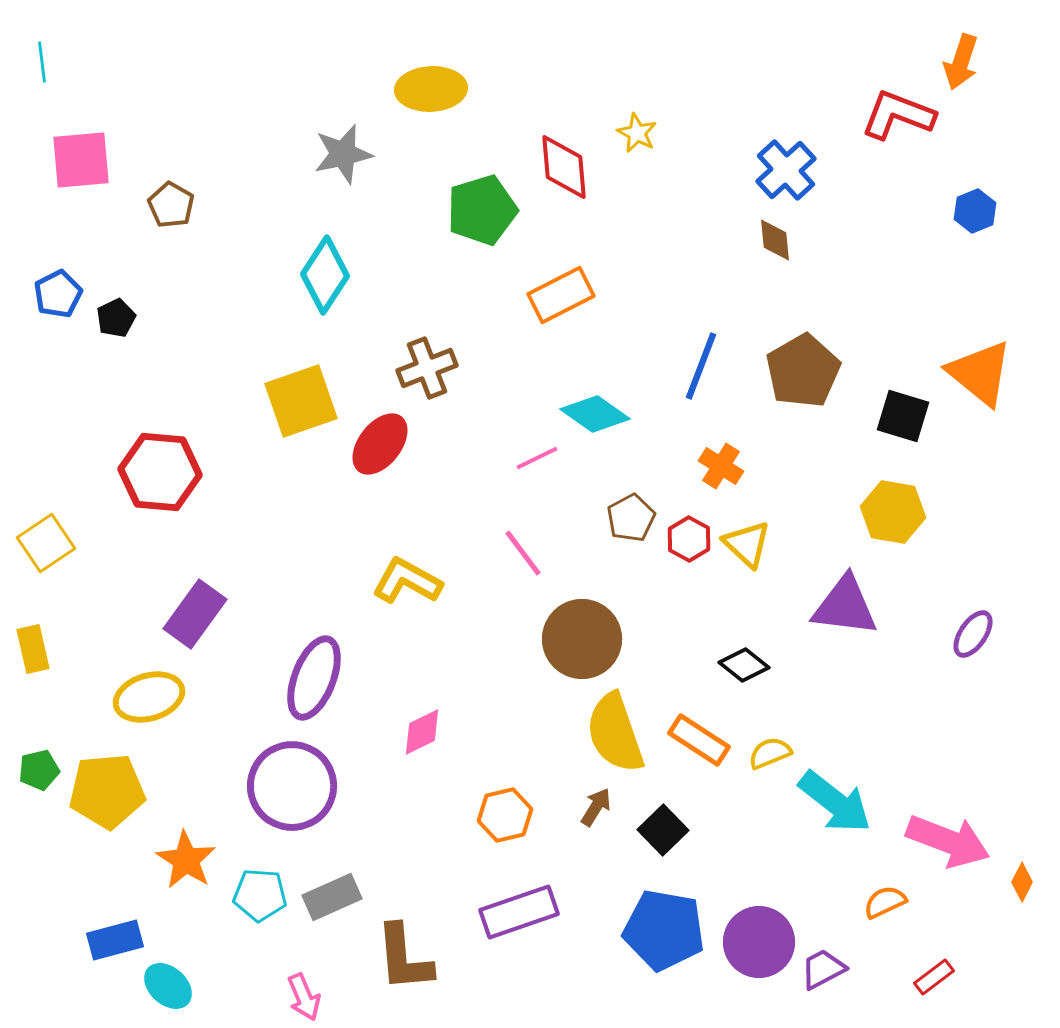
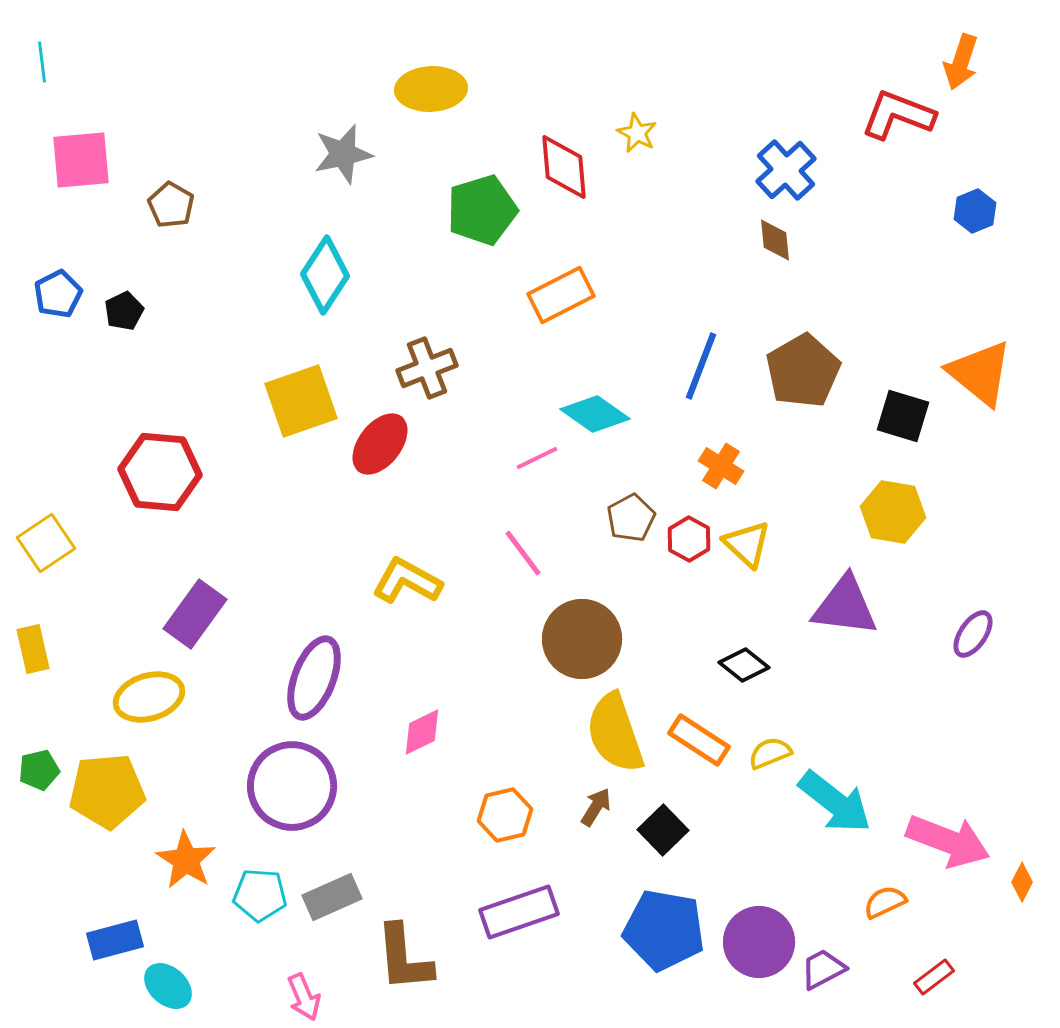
black pentagon at (116, 318): moved 8 px right, 7 px up
